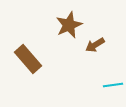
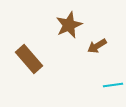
brown arrow: moved 2 px right, 1 px down
brown rectangle: moved 1 px right
